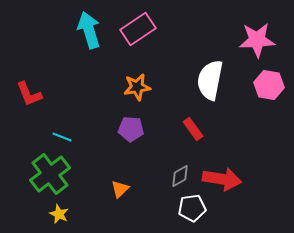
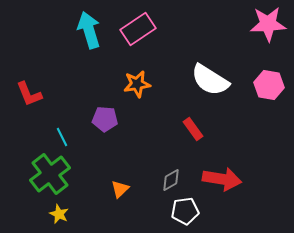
pink star: moved 11 px right, 16 px up
white semicircle: rotated 69 degrees counterclockwise
orange star: moved 3 px up
purple pentagon: moved 26 px left, 10 px up
cyan line: rotated 42 degrees clockwise
gray diamond: moved 9 px left, 4 px down
white pentagon: moved 7 px left, 3 px down
